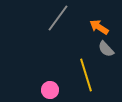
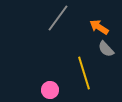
yellow line: moved 2 px left, 2 px up
